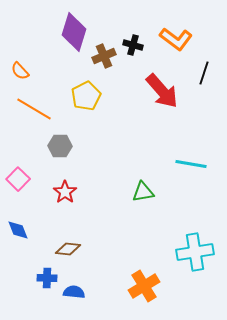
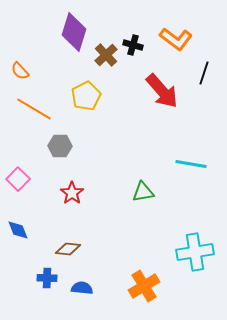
brown cross: moved 2 px right, 1 px up; rotated 20 degrees counterclockwise
red star: moved 7 px right, 1 px down
blue semicircle: moved 8 px right, 4 px up
